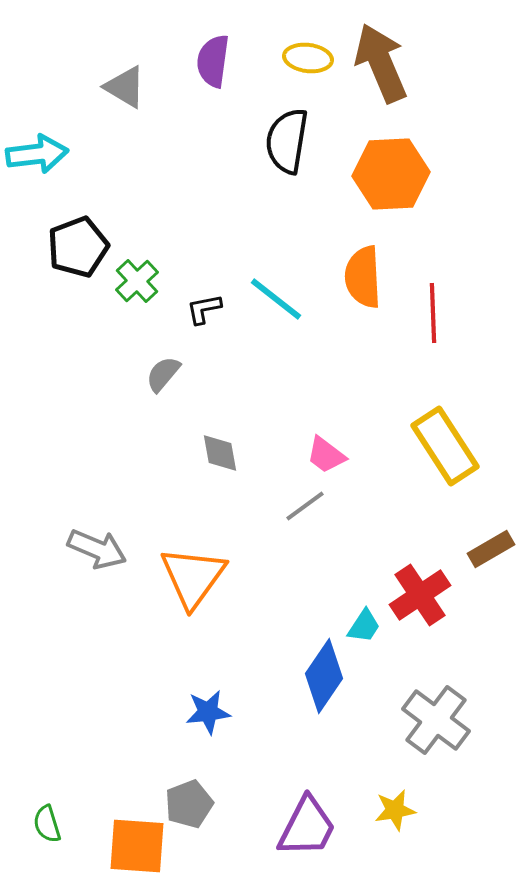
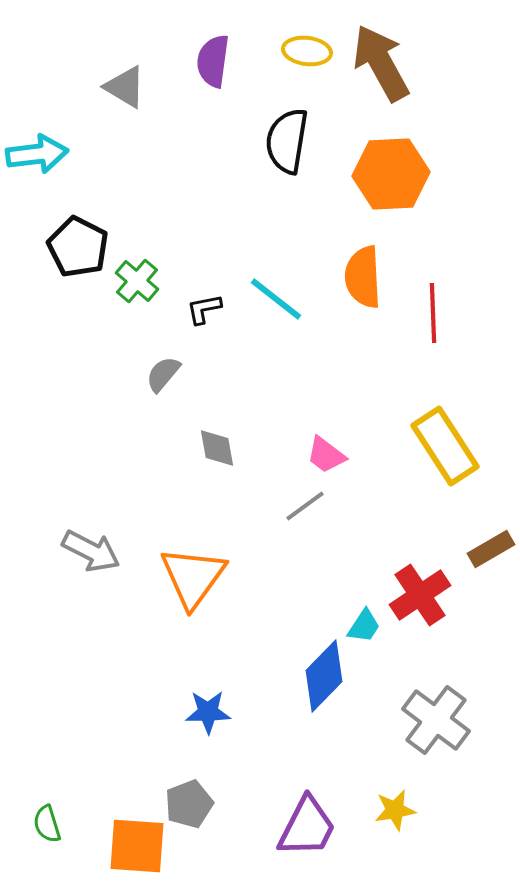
yellow ellipse: moved 1 px left, 7 px up
brown arrow: rotated 6 degrees counterclockwise
black pentagon: rotated 24 degrees counterclockwise
green cross: rotated 6 degrees counterclockwise
gray diamond: moved 3 px left, 5 px up
gray arrow: moved 6 px left, 2 px down; rotated 4 degrees clockwise
blue diamond: rotated 10 degrees clockwise
blue star: rotated 6 degrees clockwise
